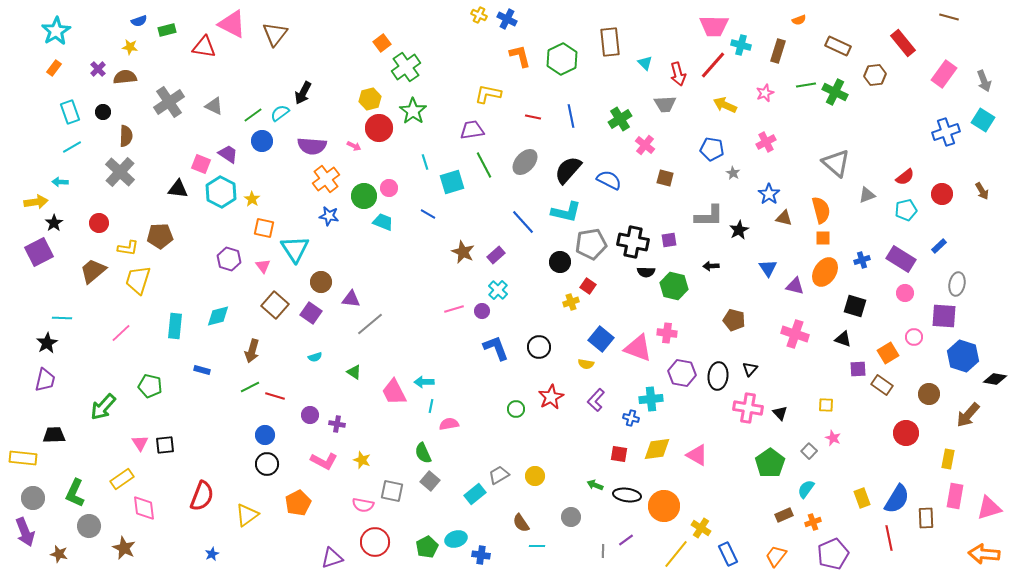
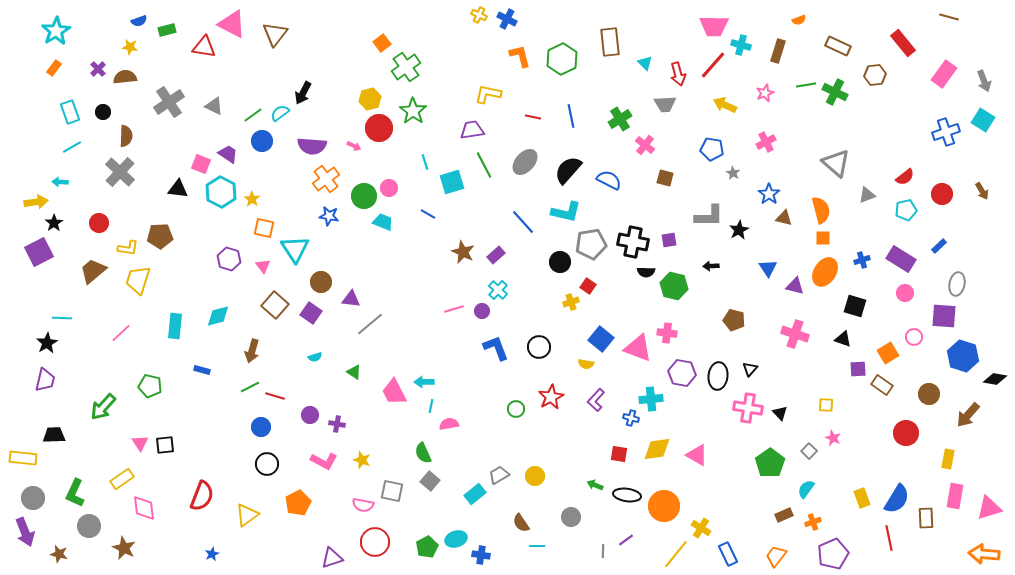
blue circle at (265, 435): moved 4 px left, 8 px up
